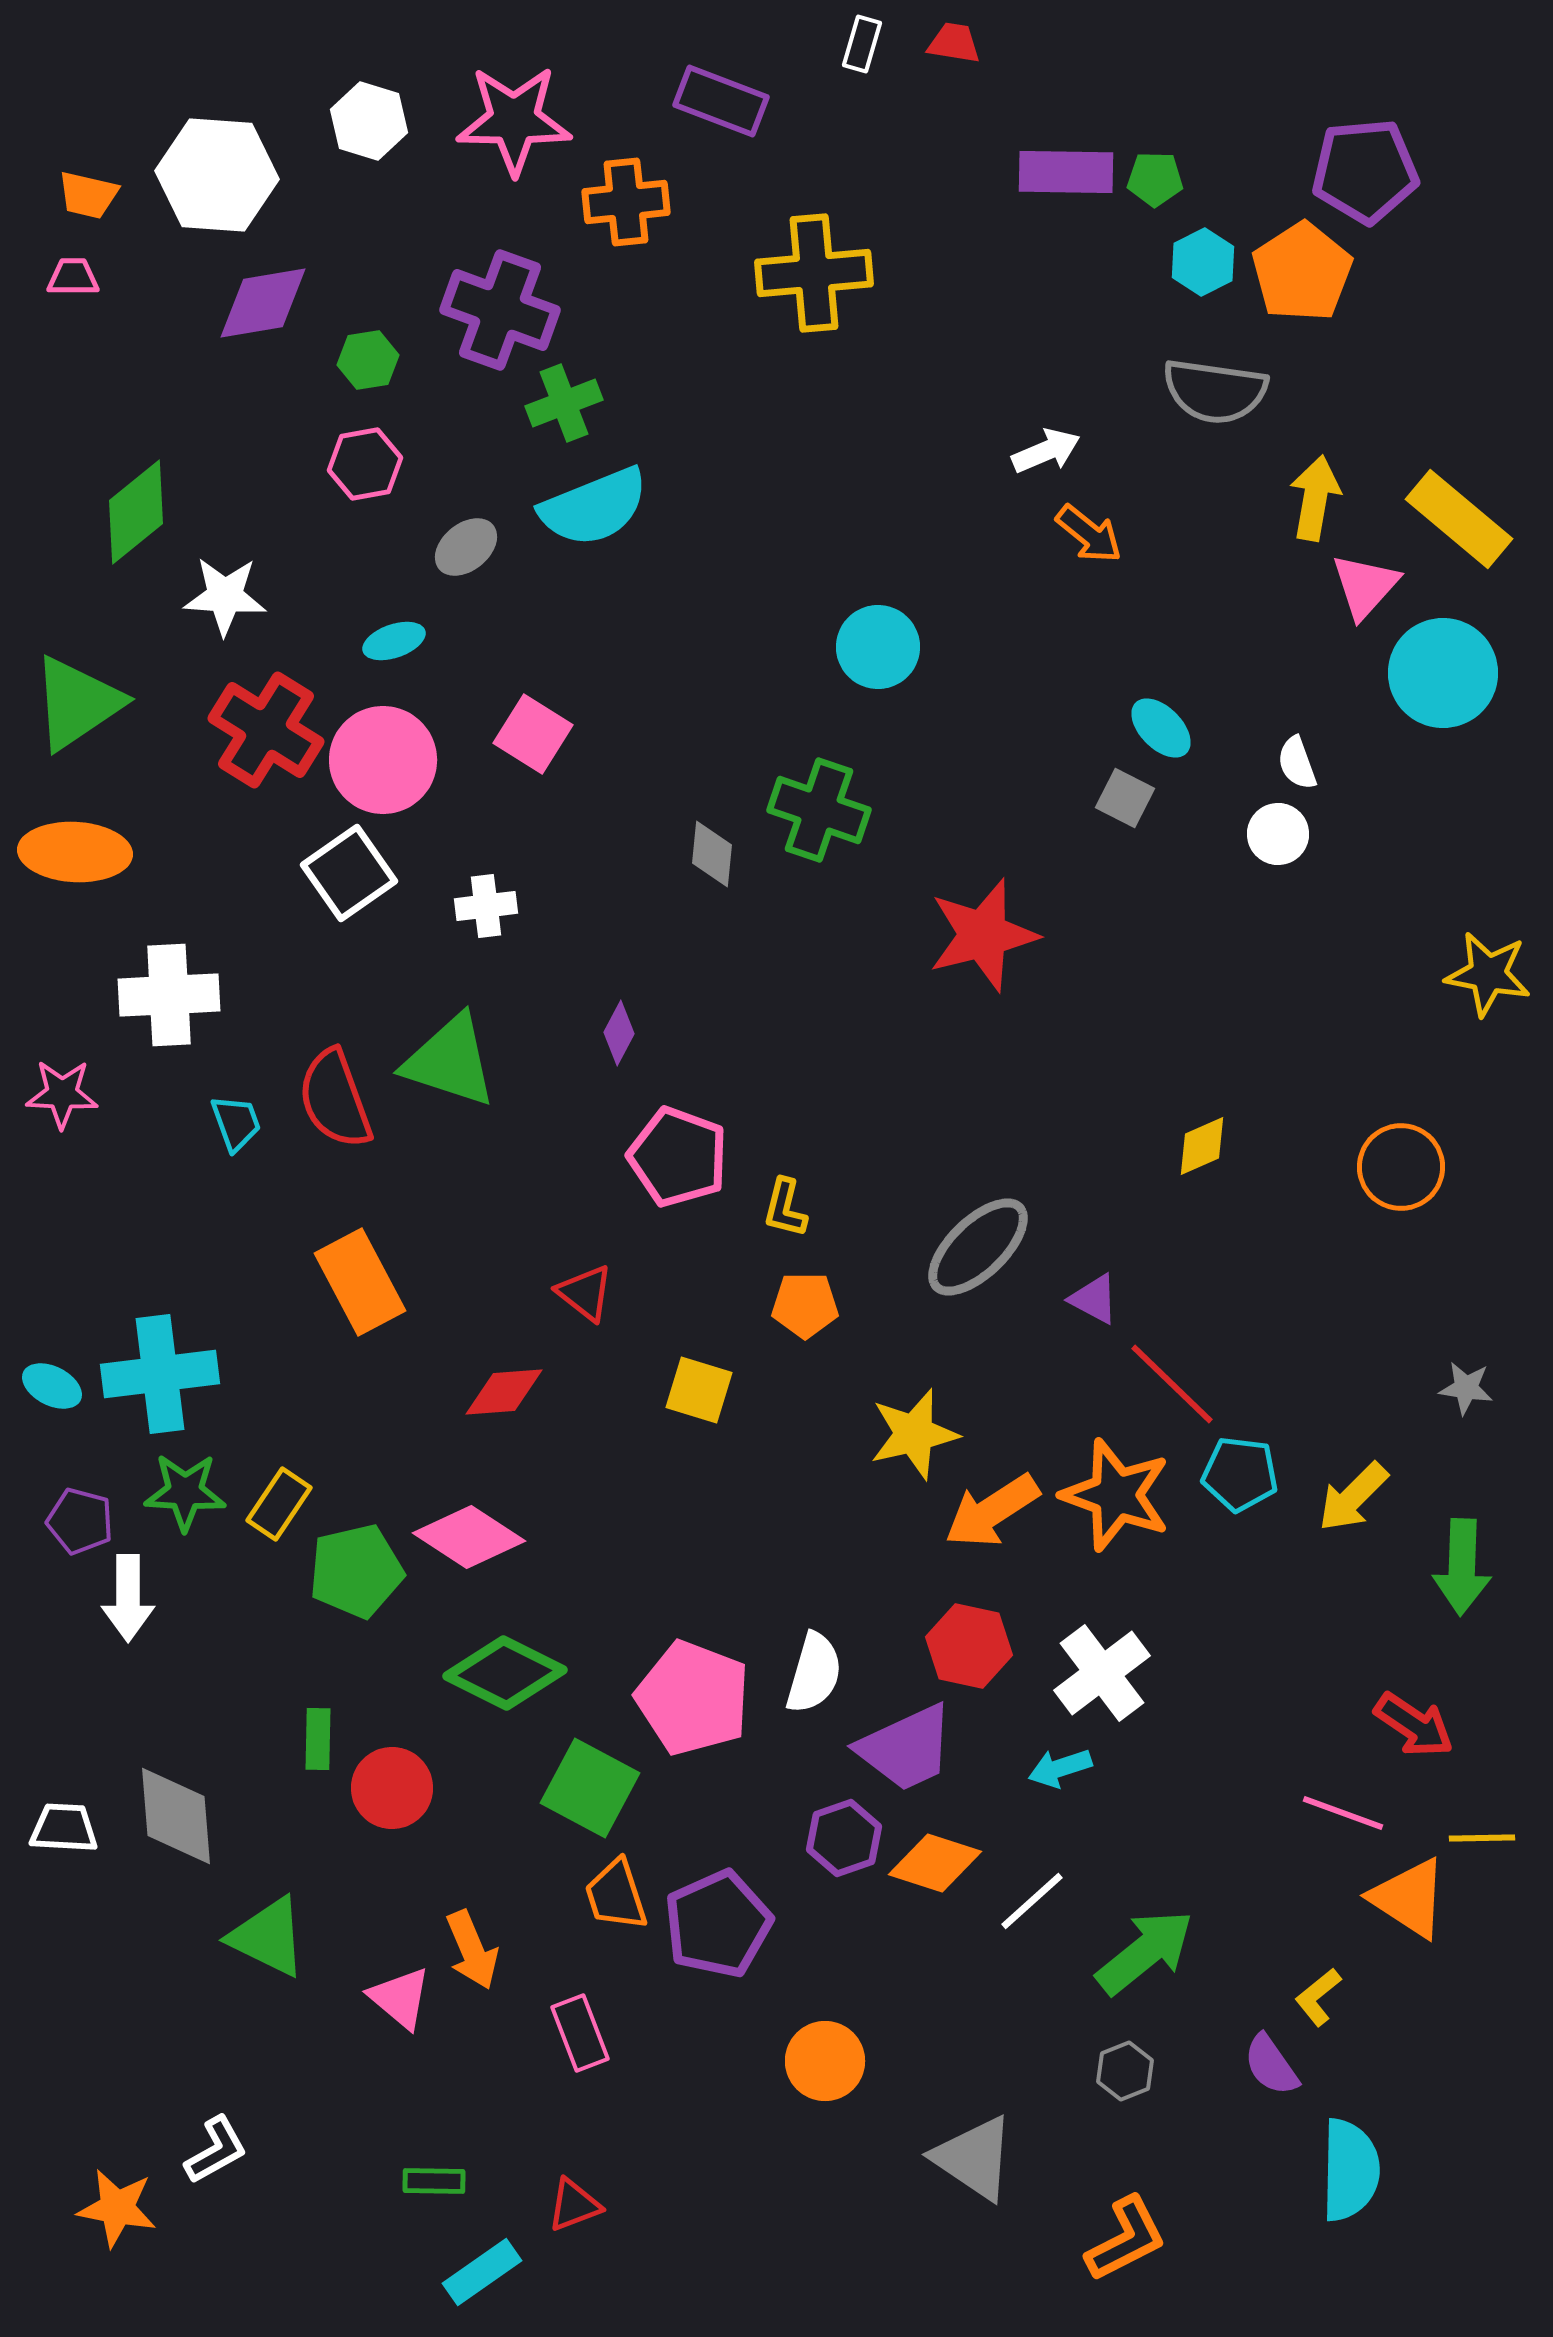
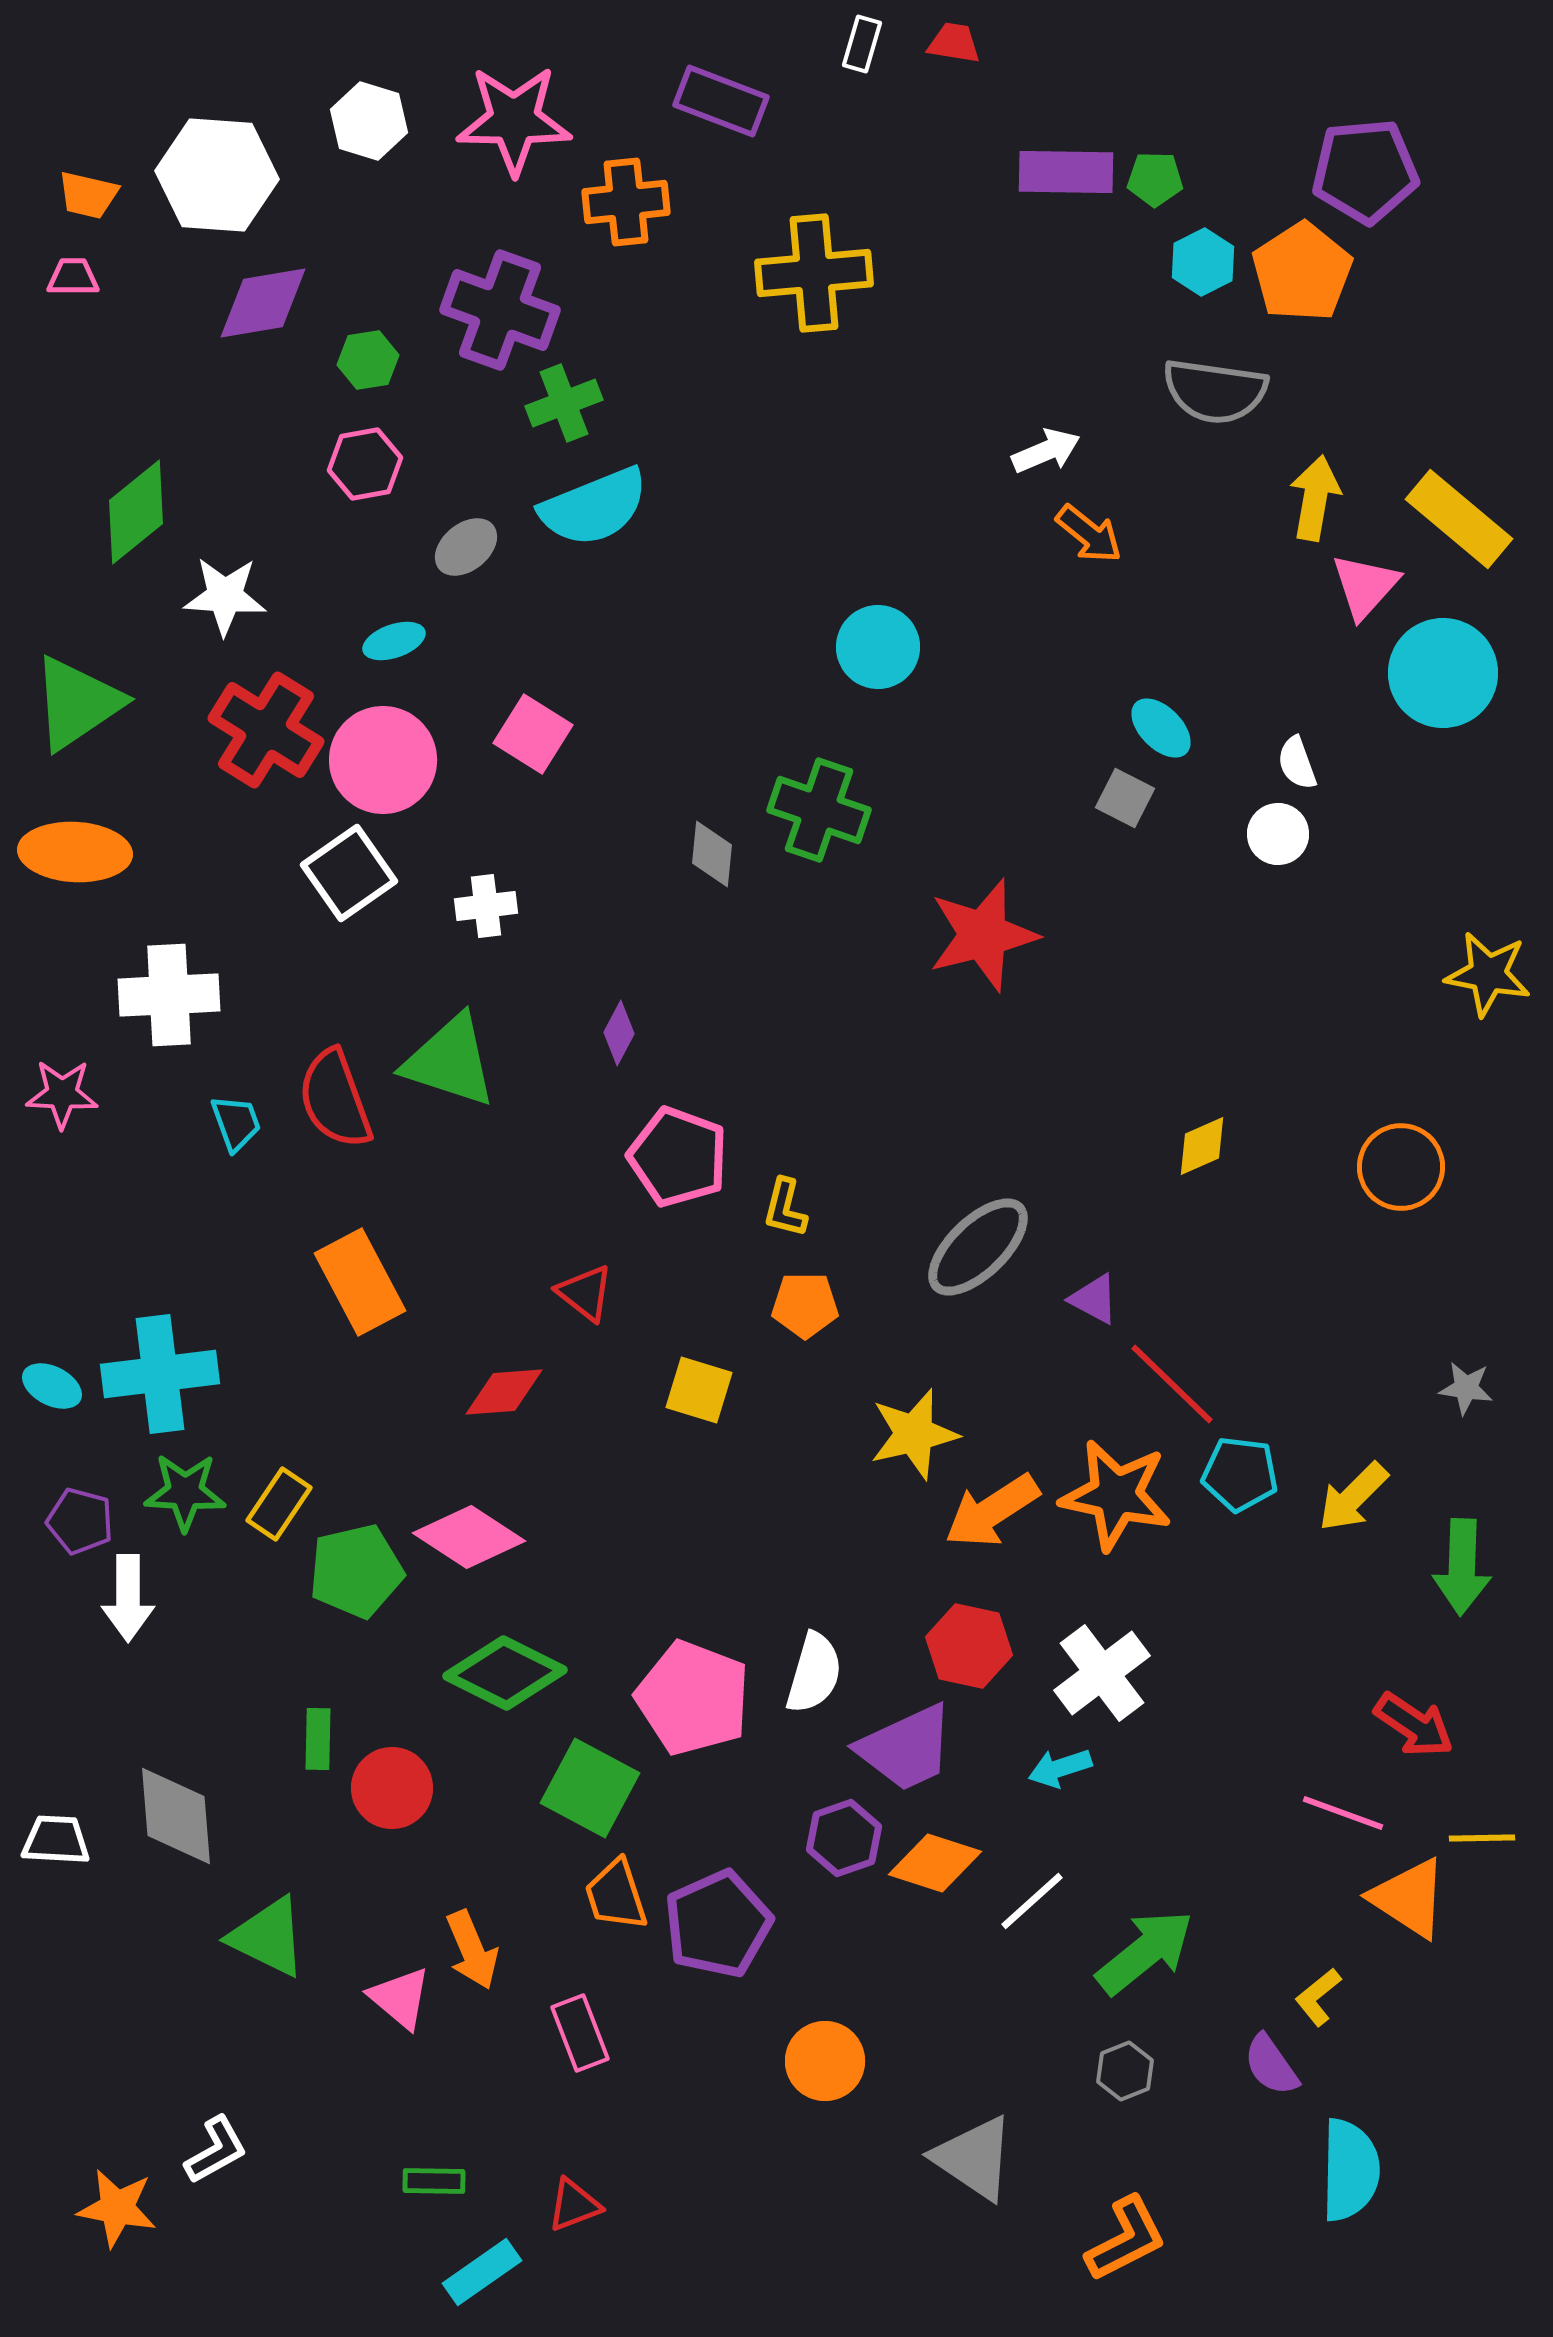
orange star at (1116, 1495): rotated 8 degrees counterclockwise
white trapezoid at (64, 1828): moved 8 px left, 12 px down
